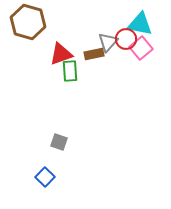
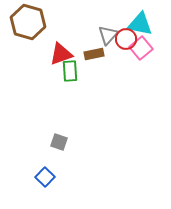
gray triangle: moved 7 px up
